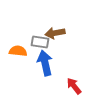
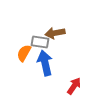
orange semicircle: moved 6 px right, 2 px down; rotated 66 degrees counterclockwise
red arrow: rotated 72 degrees clockwise
